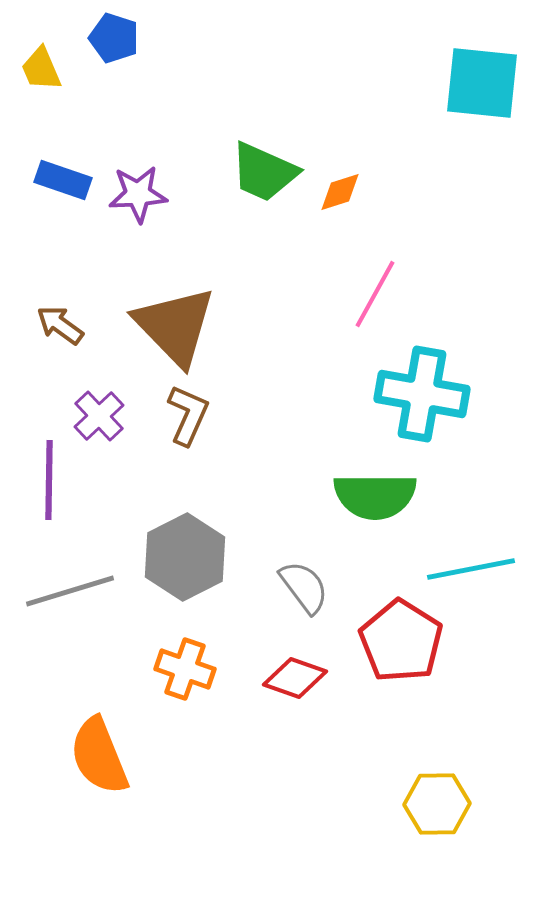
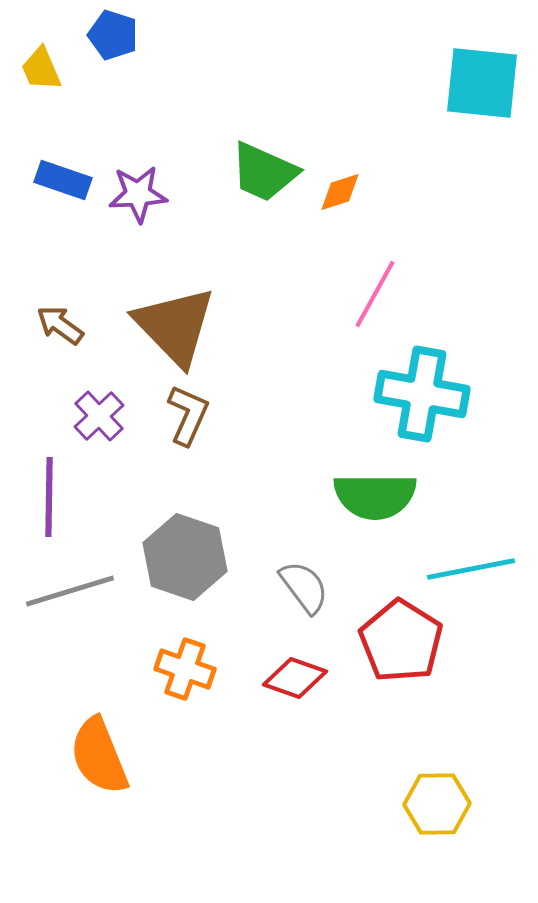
blue pentagon: moved 1 px left, 3 px up
purple line: moved 17 px down
gray hexagon: rotated 14 degrees counterclockwise
